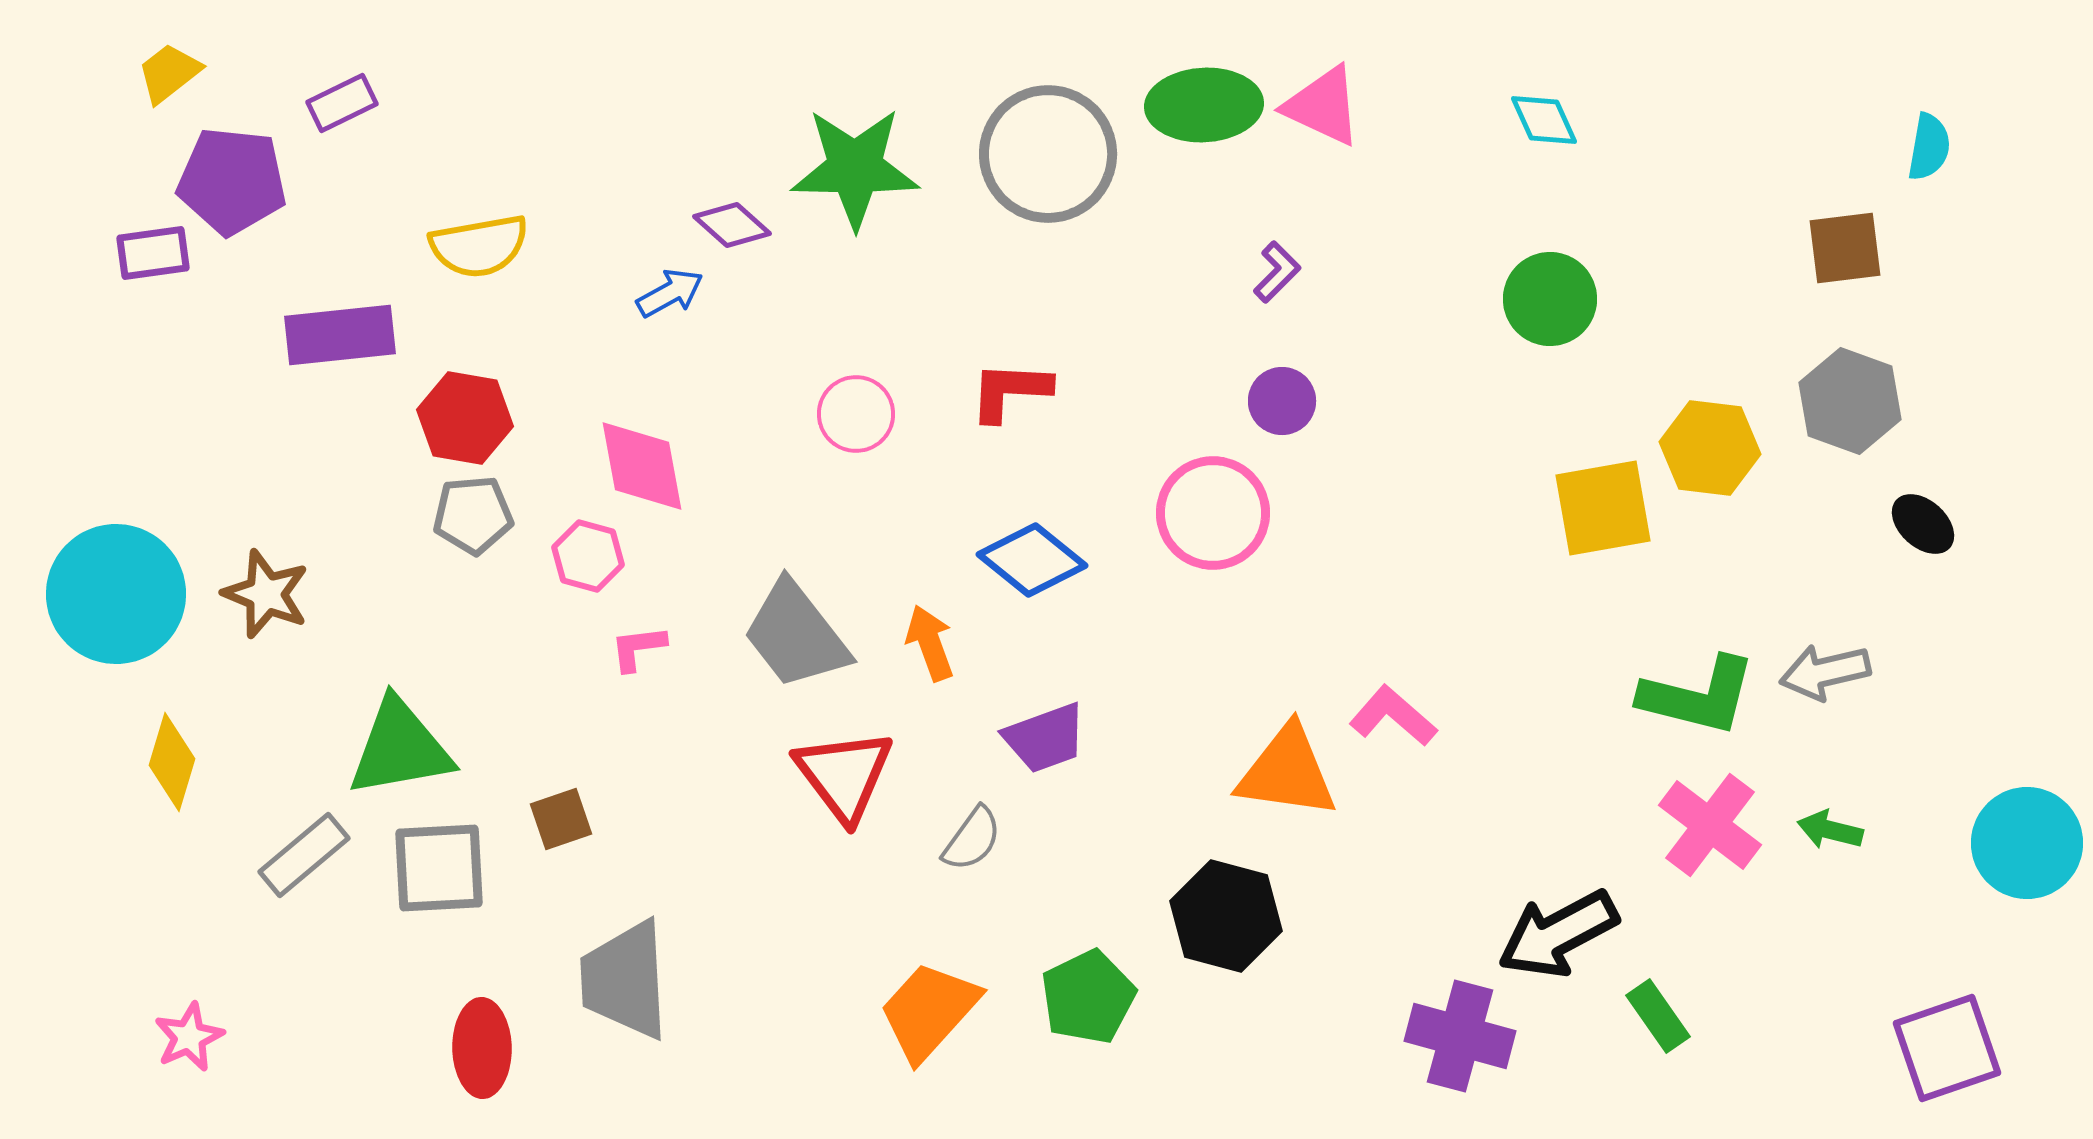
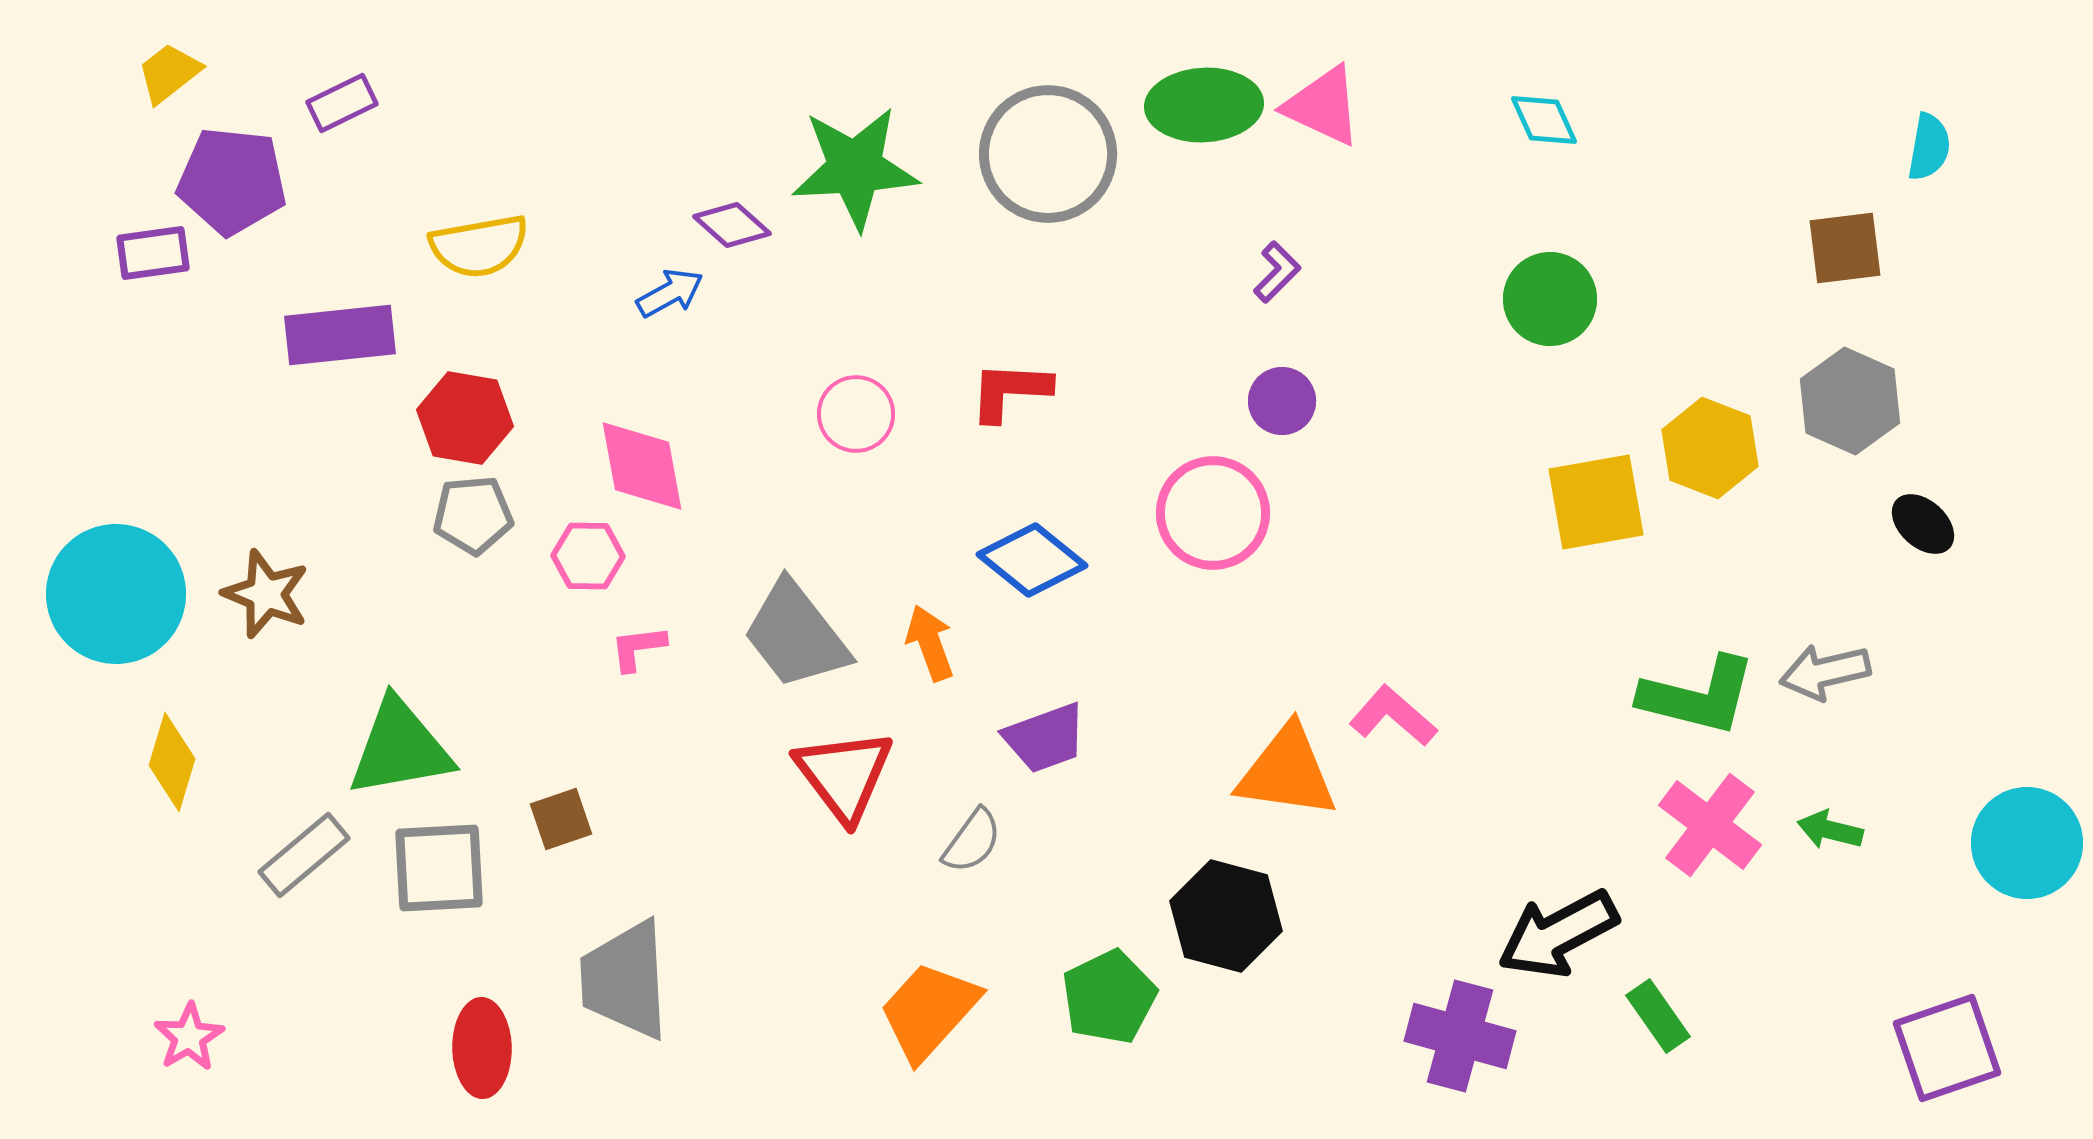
green star at (855, 168): rotated 4 degrees counterclockwise
gray hexagon at (1850, 401): rotated 4 degrees clockwise
yellow hexagon at (1710, 448): rotated 14 degrees clockwise
yellow square at (1603, 508): moved 7 px left, 6 px up
pink hexagon at (588, 556): rotated 14 degrees counterclockwise
gray semicircle at (972, 839): moved 2 px down
green pentagon at (1088, 997): moved 21 px right
pink star at (189, 1037): rotated 6 degrees counterclockwise
